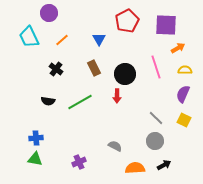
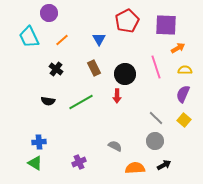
green line: moved 1 px right
yellow square: rotated 16 degrees clockwise
blue cross: moved 3 px right, 4 px down
green triangle: moved 4 px down; rotated 21 degrees clockwise
